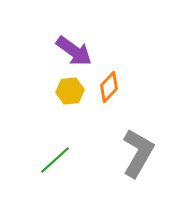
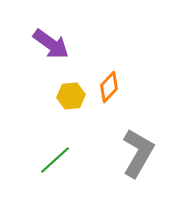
purple arrow: moved 23 px left, 7 px up
yellow hexagon: moved 1 px right, 5 px down
